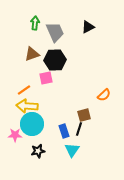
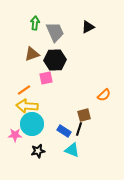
blue rectangle: rotated 40 degrees counterclockwise
cyan triangle: rotated 42 degrees counterclockwise
